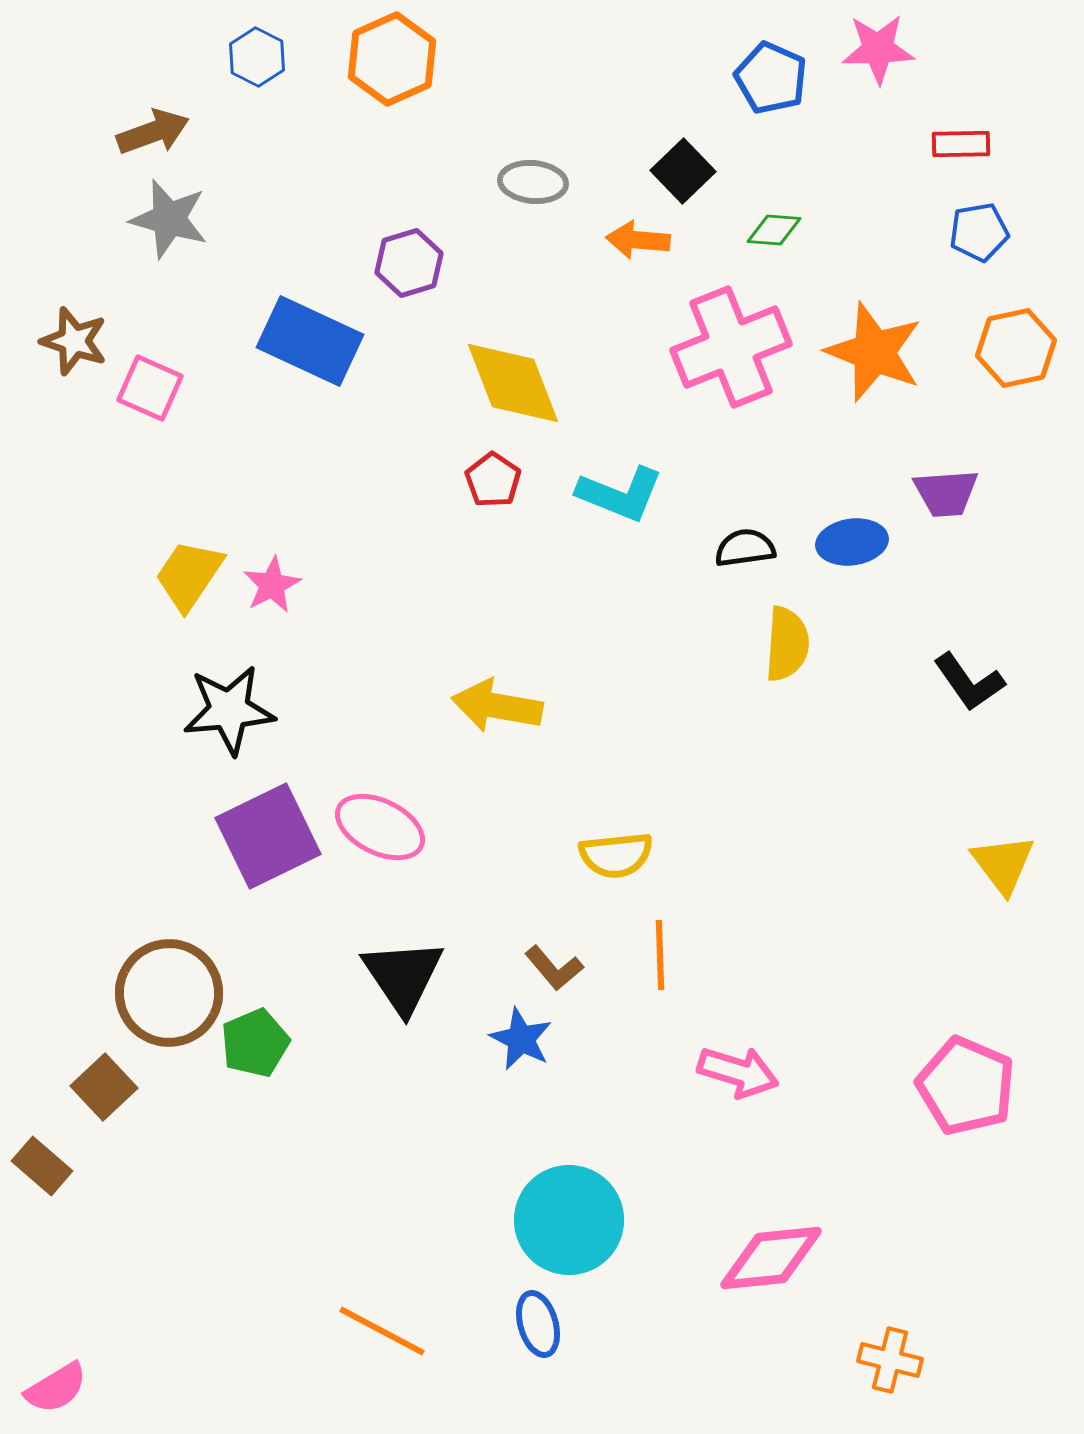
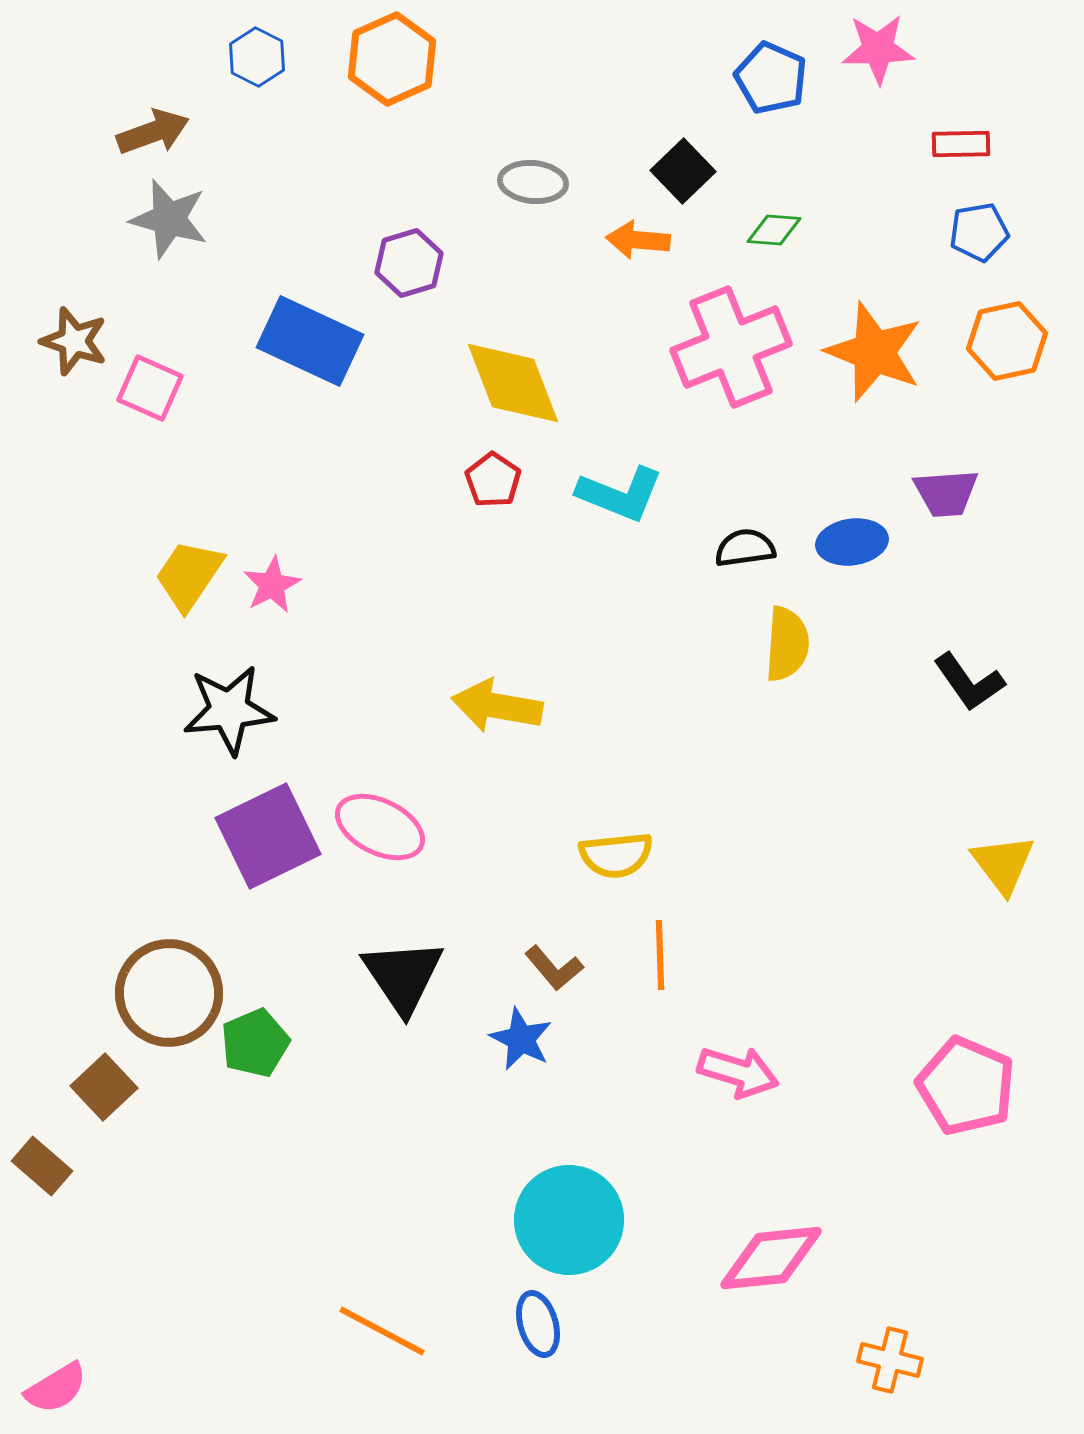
orange hexagon at (1016, 348): moved 9 px left, 7 px up
